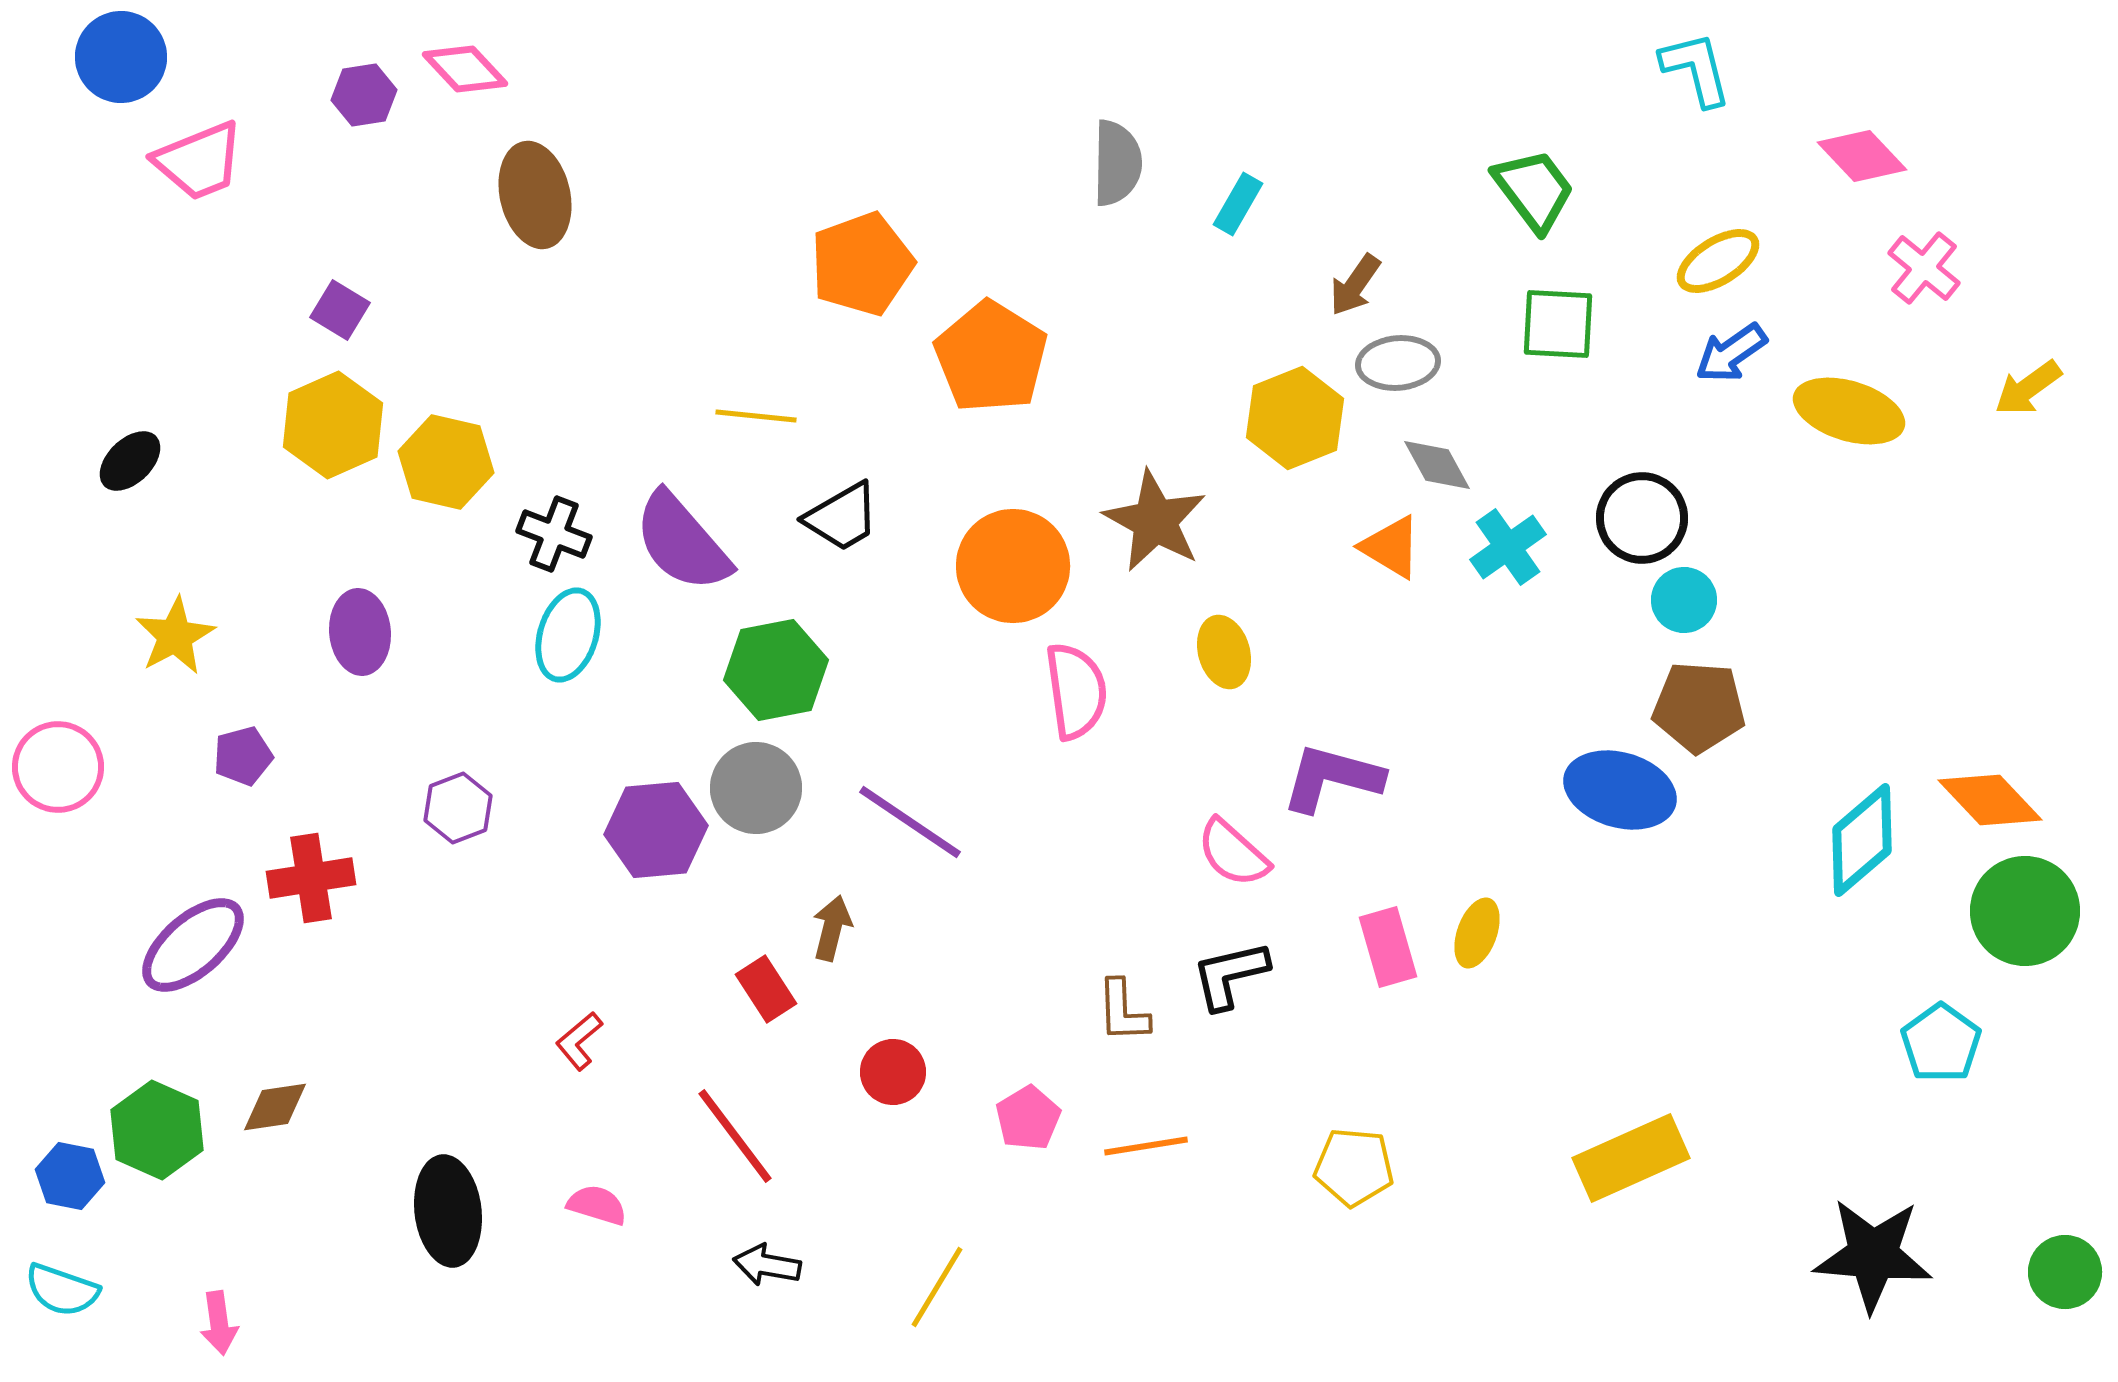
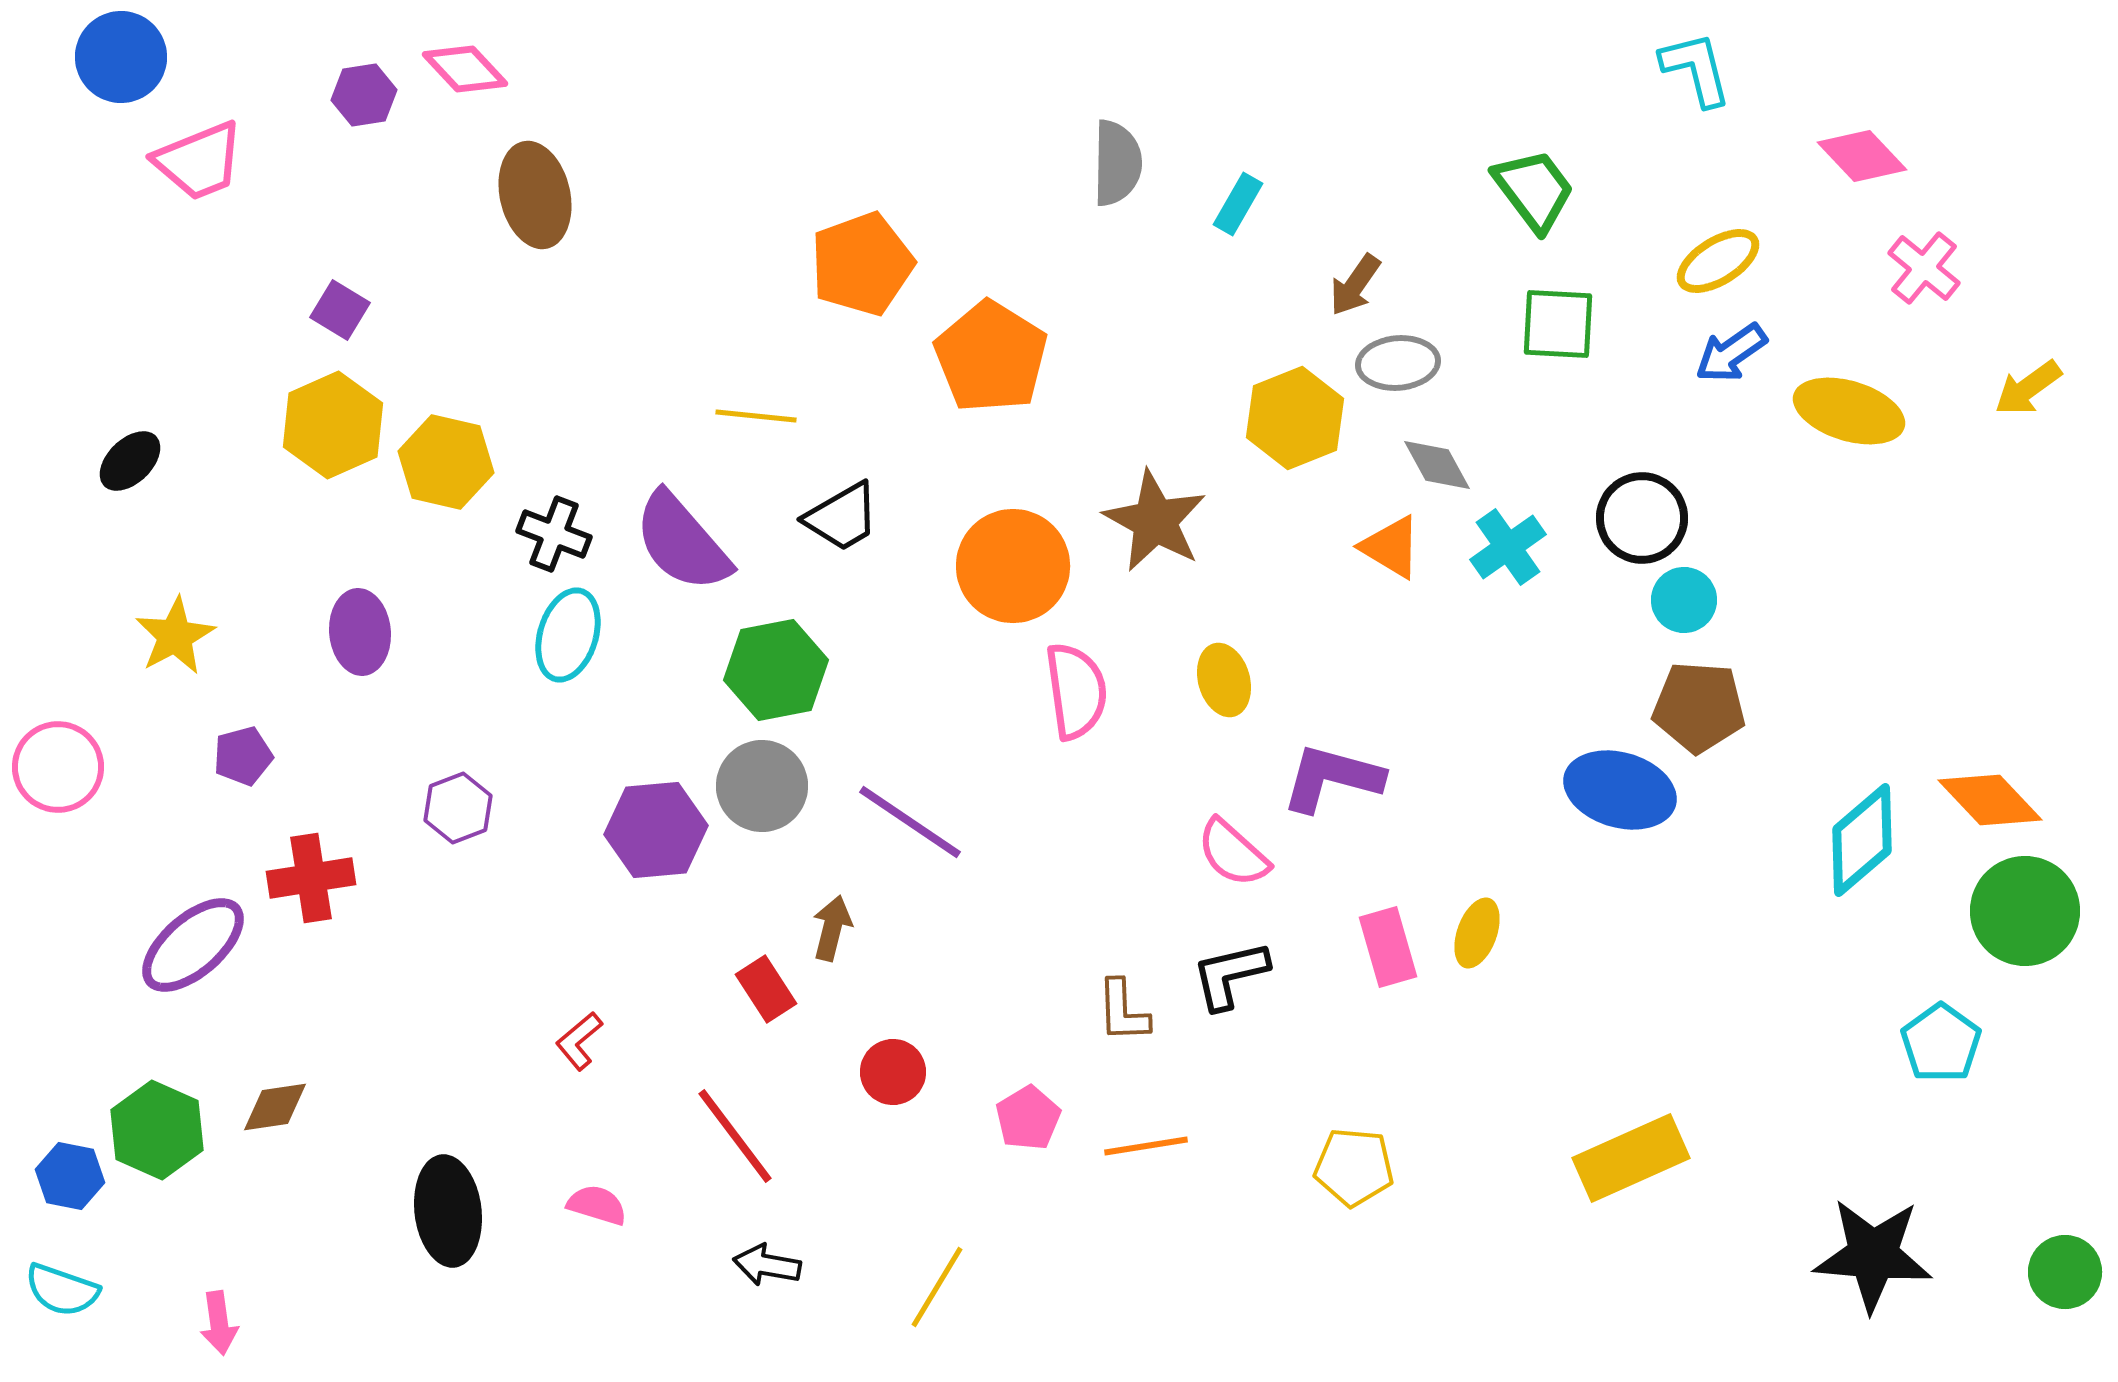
yellow ellipse at (1224, 652): moved 28 px down
gray circle at (756, 788): moved 6 px right, 2 px up
